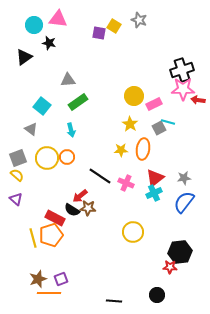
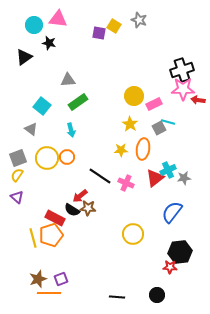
yellow semicircle at (17, 175): rotated 96 degrees counterclockwise
cyan cross at (154, 193): moved 14 px right, 23 px up
purple triangle at (16, 199): moved 1 px right, 2 px up
blue semicircle at (184, 202): moved 12 px left, 10 px down
yellow circle at (133, 232): moved 2 px down
black line at (114, 301): moved 3 px right, 4 px up
